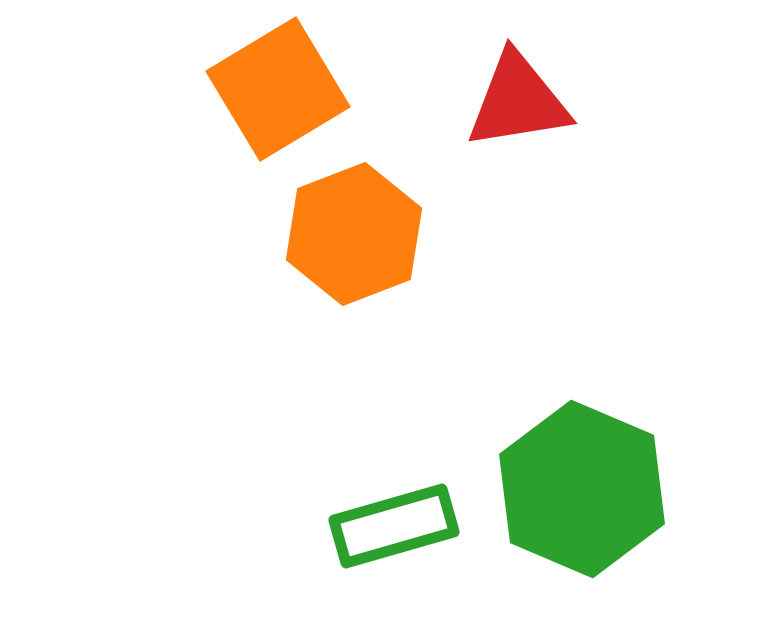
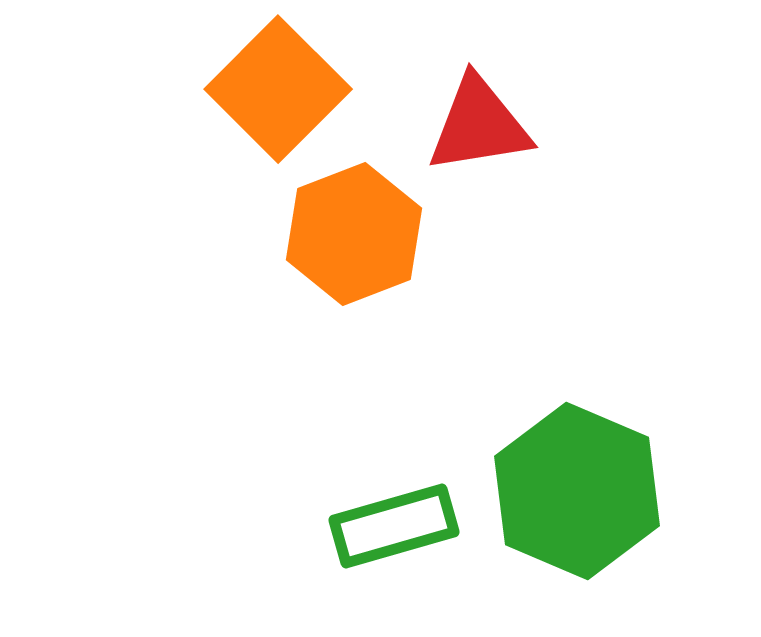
orange square: rotated 14 degrees counterclockwise
red triangle: moved 39 px left, 24 px down
green hexagon: moved 5 px left, 2 px down
